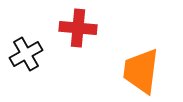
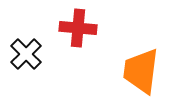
black cross: rotated 16 degrees counterclockwise
